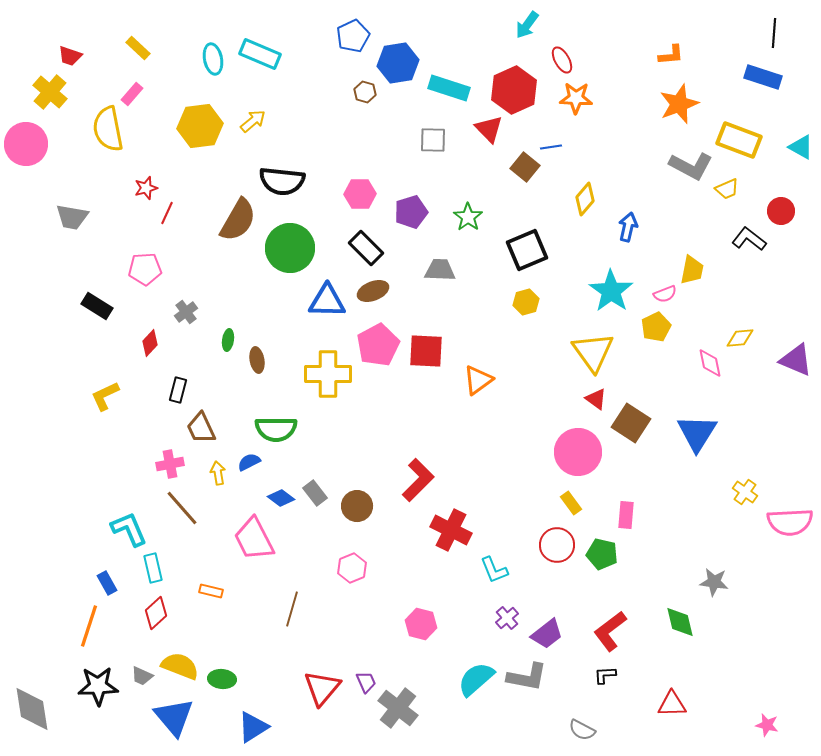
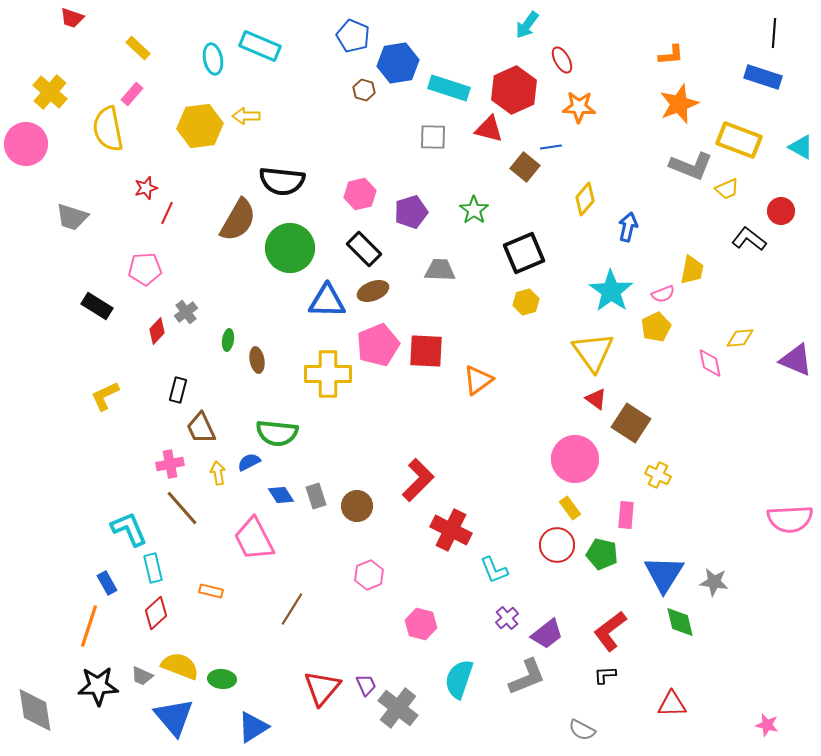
blue pentagon at (353, 36): rotated 24 degrees counterclockwise
cyan rectangle at (260, 54): moved 8 px up
red trapezoid at (70, 56): moved 2 px right, 38 px up
brown hexagon at (365, 92): moved 1 px left, 2 px up
orange star at (576, 98): moved 3 px right, 9 px down
yellow arrow at (253, 121): moved 7 px left, 5 px up; rotated 140 degrees counterclockwise
red triangle at (489, 129): rotated 32 degrees counterclockwise
gray square at (433, 140): moved 3 px up
gray L-shape at (691, 166): rotated 6 degrees counterclockwise
pink hexagon at (360, 194): rotated 12 degrees counterclockwise
gray trapezoid at (72, 217): rotated 8 degrees clockwise
green star at (468, 217): moved 6 px right, 7 px up
black rectangle at (366, 248): moved 2 px left, 1 px down
black square at (527, 250): moved 3 px left, 3 px down
pink semicircle at (665, 294): moved 2 px left
red diamond at (150, 343): moved 7 px right, 12 px up
pink pentagon at (378, 345): rotated 6 degrees clockwise
green semicircle at (276, 429): moved 1 px right, 4 px down; rotated 6 degrees clockwise
blue triangle at (697, 433): moved 33 px left, 141 px down
pink circle at (578, 452): moved 3 px left, 7 px down
yellow cross at (745, 492): moved 87 px left, 17 px up; rotated 10 degrees counterclockwise
gray rectangle at (315, 493): moved 1 px right, 3 px down; rotated 20 degrees clockwise
blue diamond at (281, 498): moved 3 px up; rotated 20 degrees clockwise
yellow rectangle at (571, 503): moved 1 px left, 5 px down
pink semicircle at (790, 522): moved 3 px up
pink hexagon at (352, 568): moved 17 px right, 7 px down
brown line at (292, 609): rotated 16 degrees clockwise
gray L-shape at (527, 677): rotated 33 degrees counterclockwise
cyan semicircle at (476, 679): moved 17 px left; rotated 30 degrees counterclockwise
purple trapezoid at (366, 682): moved 3 px down
gray diamond at (32, 709): moved 3 px right, 1 px down
